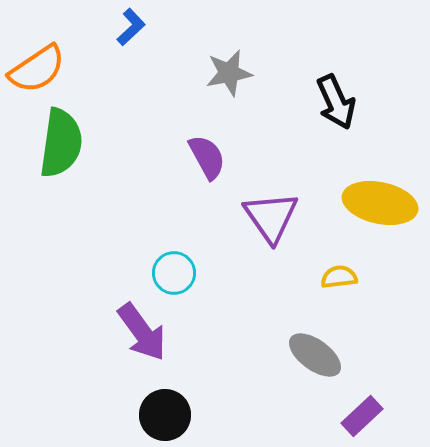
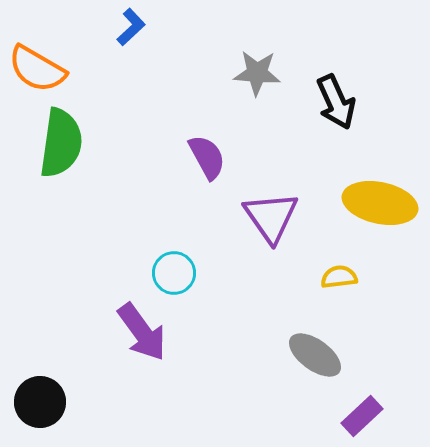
orange semicircle: rotated 64 degrees clockwise
gray star: moved 28 px right; rotated 15 degrees clockwise
black circle: moved 125 px left, 13 px up
